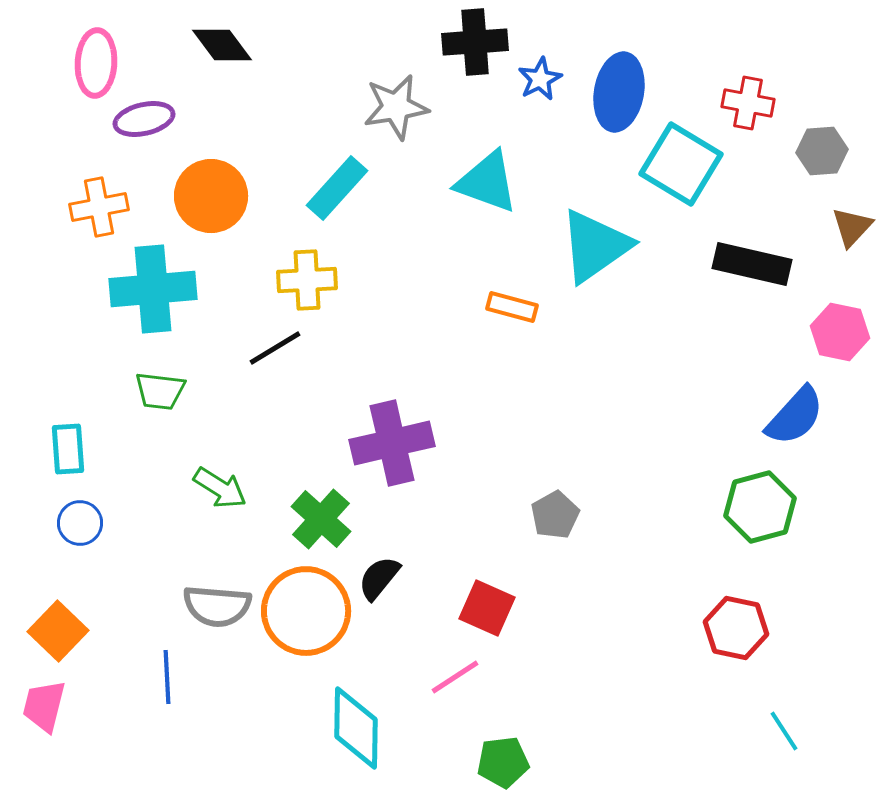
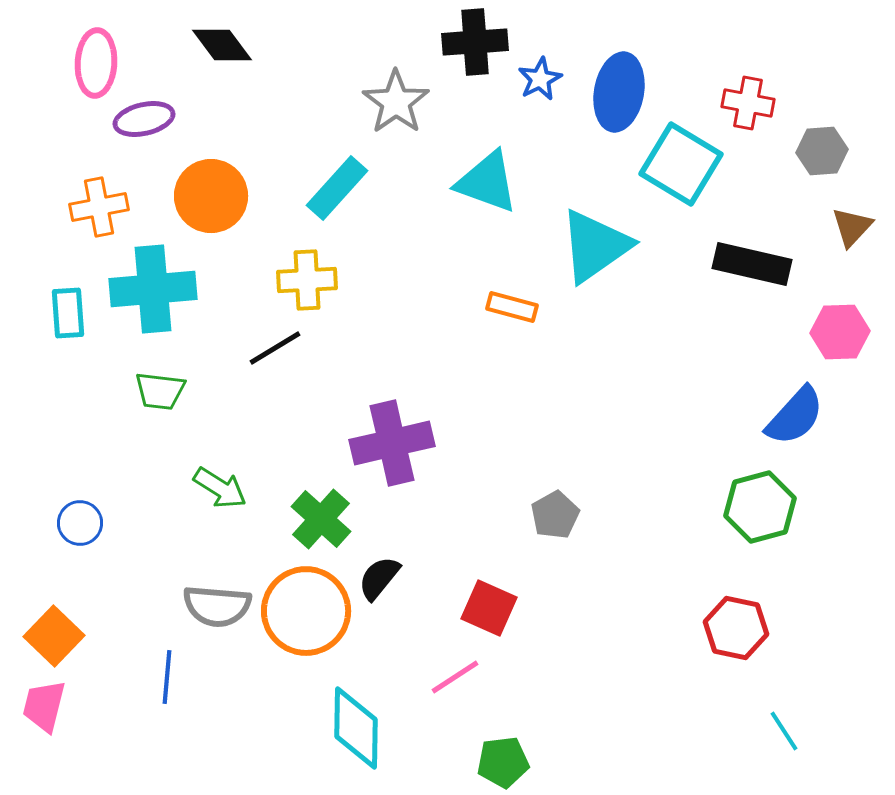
gray star at (396, 107): moved 5 px up; rotated 26 degrees counterclockwise
pink hexagon at (840, 332): rotated 14 degrees counterclockwise
cyan rectangle at (68, 449): moved 136 px up
red square at (487, 608): moved 2 px right
orange square at (58, 631): moved 4 px left, 5 px down
blue line at (167, 677): rotated 8 degrees clockwise
